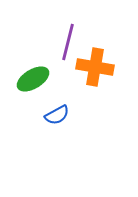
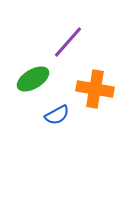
purple line: rotated 27 degrees clockwise
orange cross: moved 22 px down
